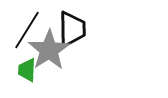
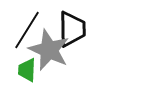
gray star: rotated 15 degrees counterclockwise
